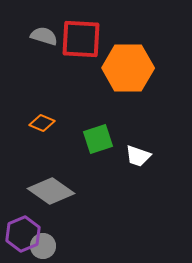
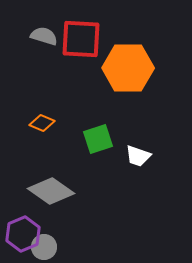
gray circle: moved 1 px right, 1 px down
